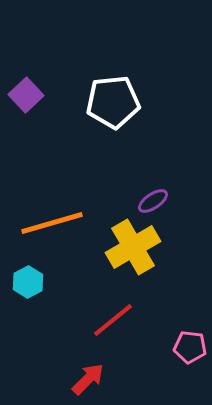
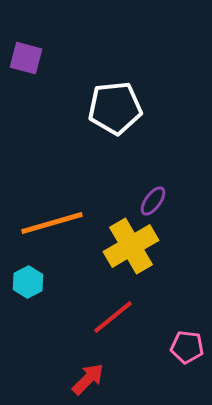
purple square: moved 37 px up; rotated 32 degrees counterclockwise
white pentagon: moved 2 px right, 6 px down
purple ellipse: rotated 20 degrees counterclockwise
yellow cross: moved 2 px left, 1 px up
red line: moved 3 px up
pink pentagon: moved 3 px left
